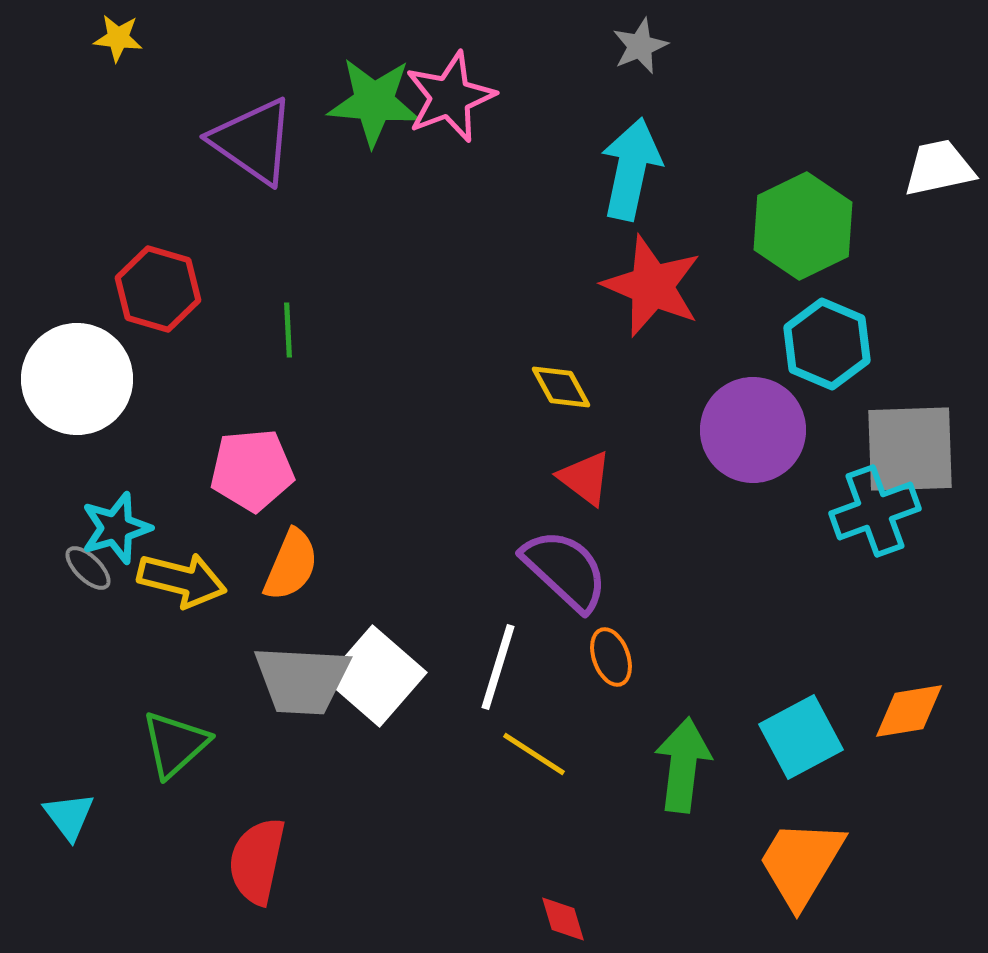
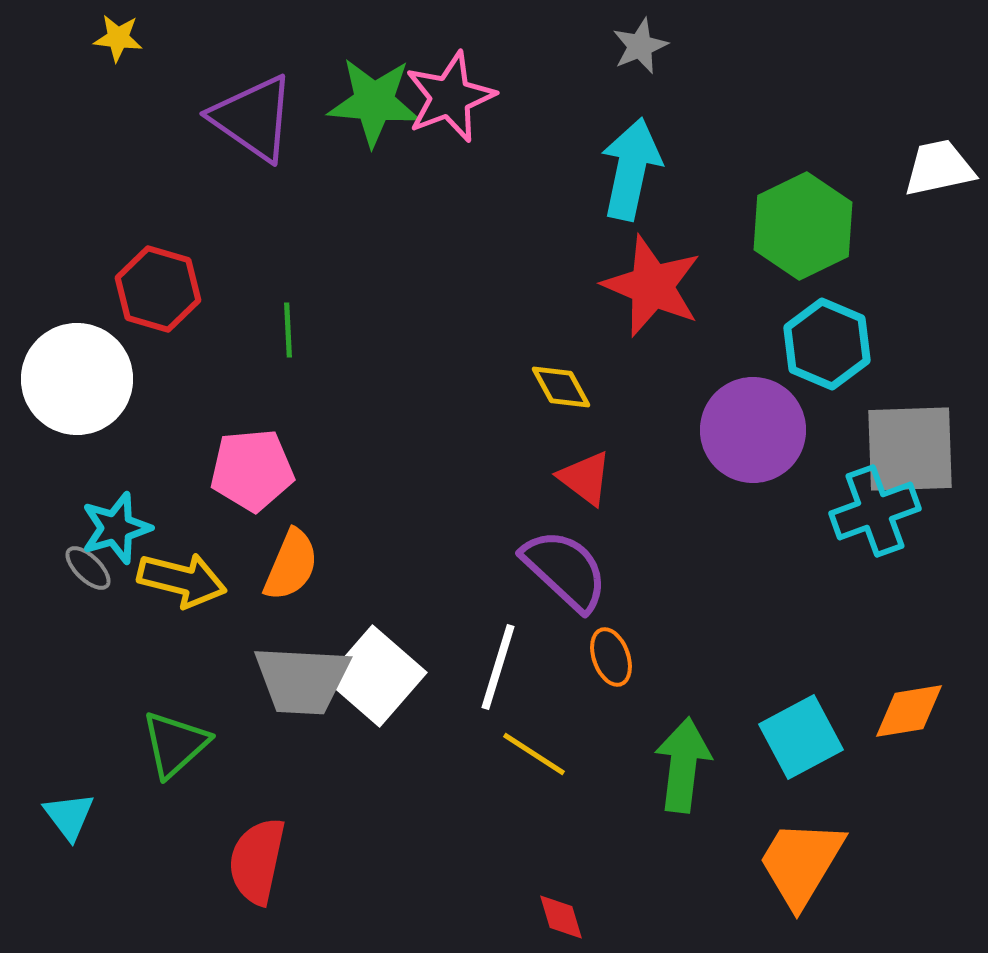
purple triangle: moved 23 px up
red diamond: moved 2 px left, 2 px up
